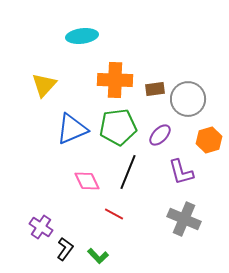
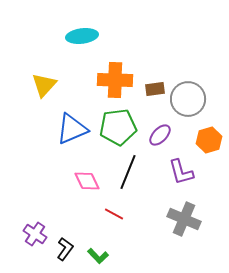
purple cross: moved 6 px left, 7 px down
